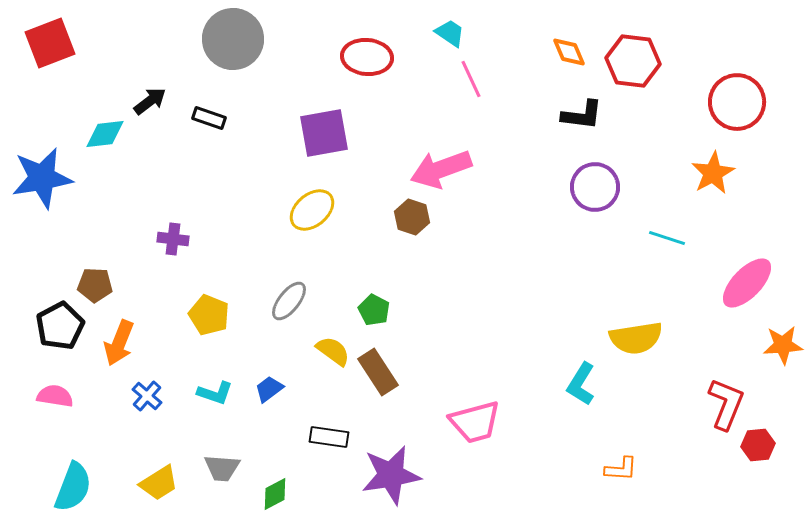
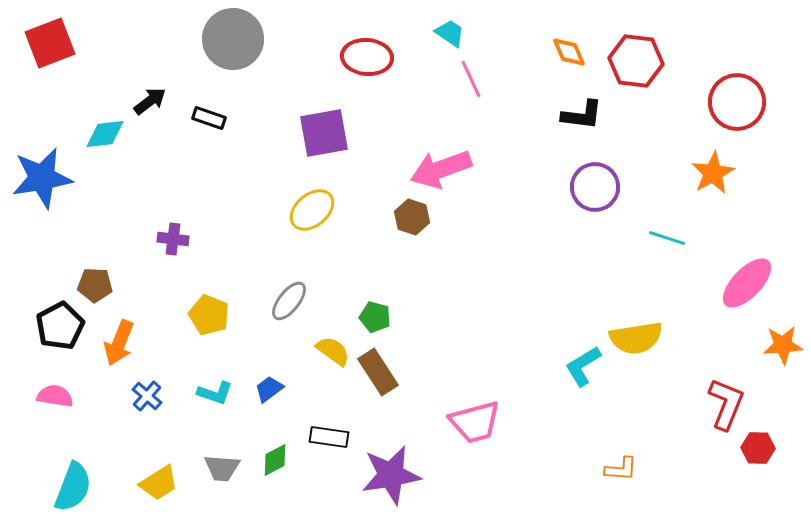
red hexagon at (633, 61): moved 3 px right
green pentagon at (374, 310): moved 1 px right, 7 px down; rotated 12 degrees counterclockwise
cyan L-shape at (581, 384): moved 2 px right, 18 px up; rotated 27 degrees clockwise
red hexagon at (758, 445): moved 3 px down; rotated 8 degrees clockwise
green diamond at (275, 494): moved 34 px up
